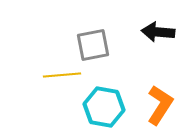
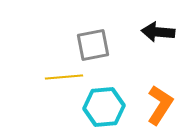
yellow line: moved 2 px right, 2 px down
cyan hexagon: rotated 15 degrees counterclockwise
